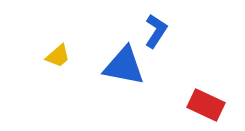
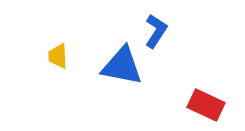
yellow trapezoid: rotated 128 degrees clockwise
blue triangle: moved 2 px left
